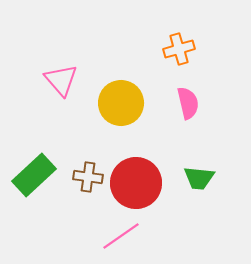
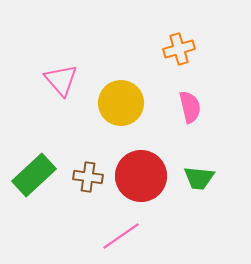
pink semicircle: moved 2 px right, 4 px down
red circle: moved 5 px right, 7 px up
